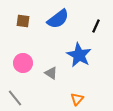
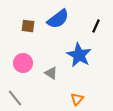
brown square: moved 5 px right, 5 px down
